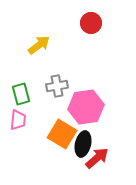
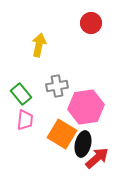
yellow arrow: rotated 40 degrees counterclockwise
green rectangle: rotated 25 degrees counterclockwise
pink trapezoid: moved 7 px right
